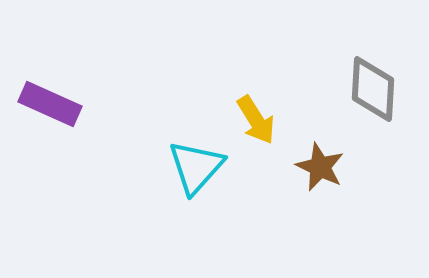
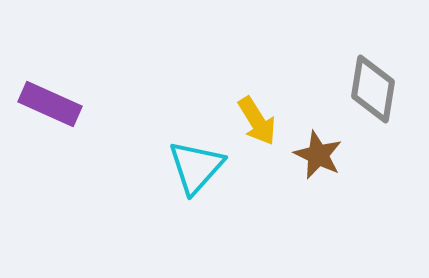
gray diamond: rotated 6 degrees clockwise
yellow arrow: moved 1 px right, 1 px down
brown star: moved 2 px left, 12 px up
